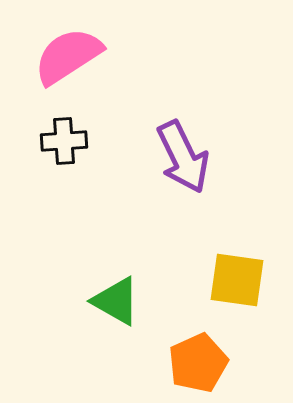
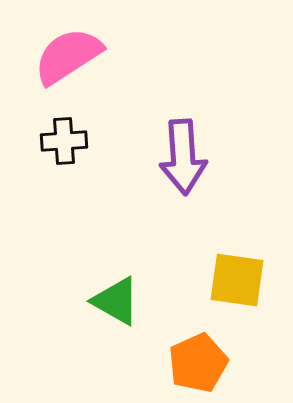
purple arrow: rotated 22 degrees clockwise
